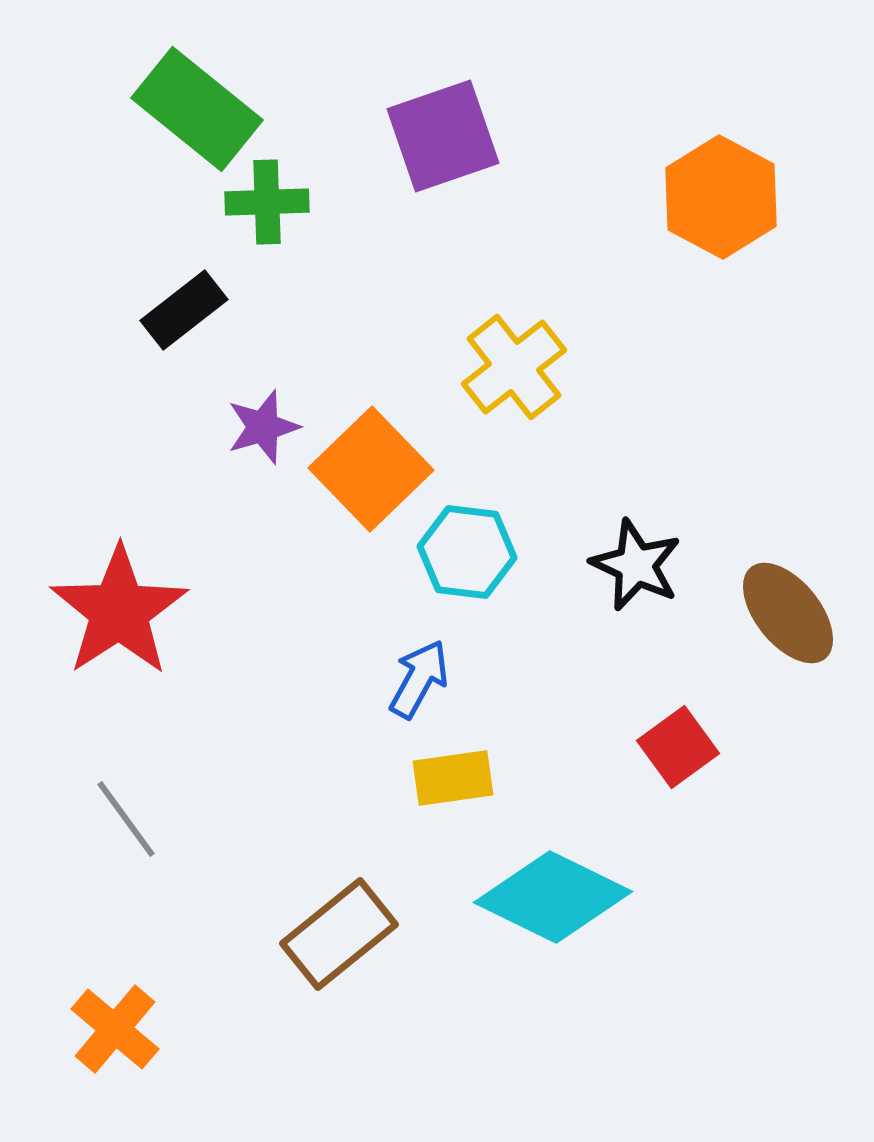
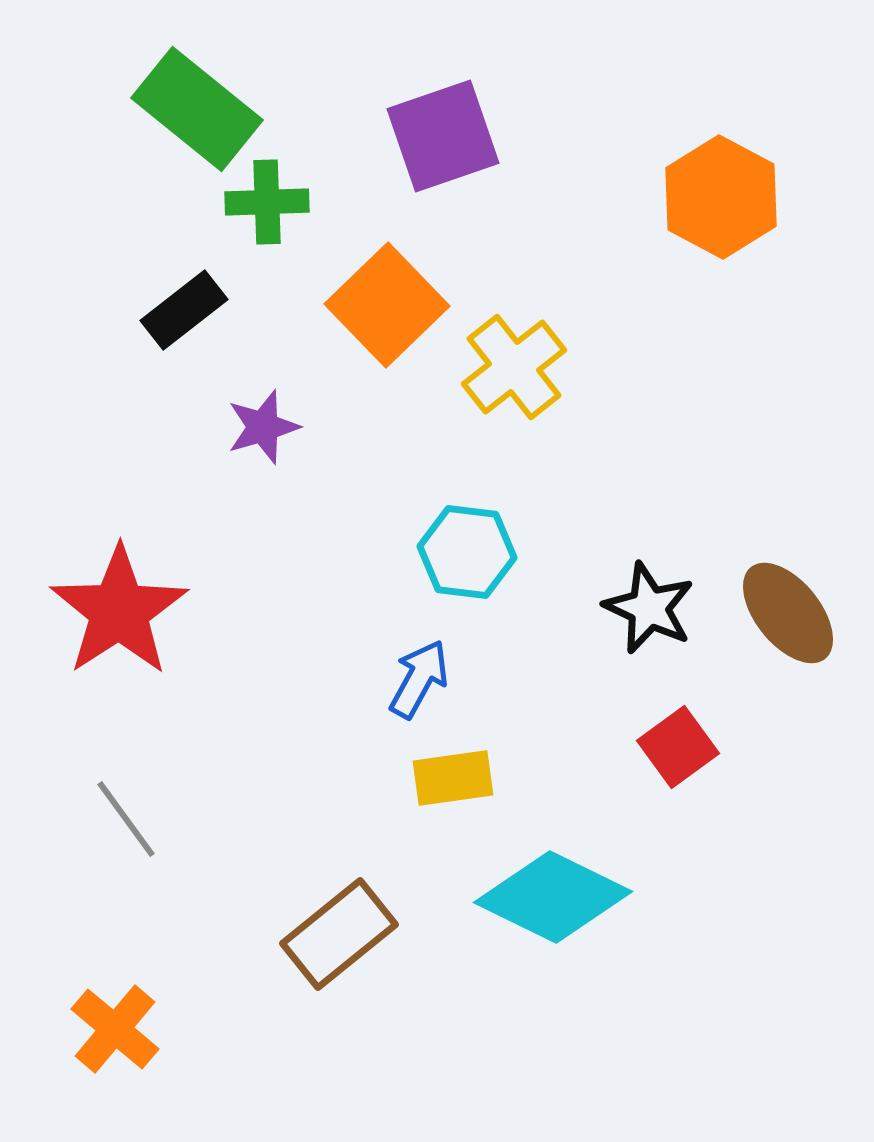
orange square: moved 16 px right, 164 px up
black star: moved 13 px right, 43 px down
